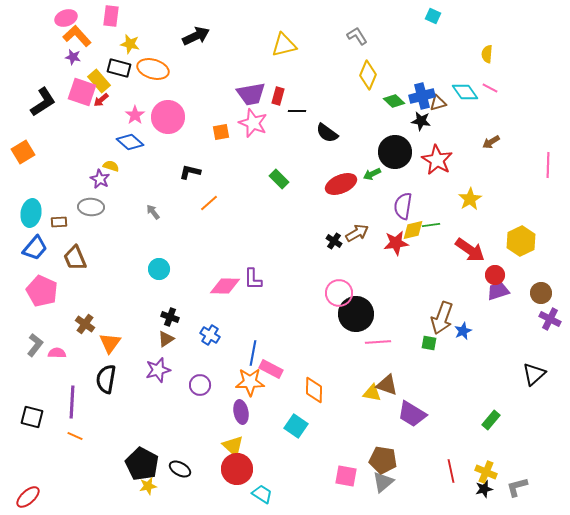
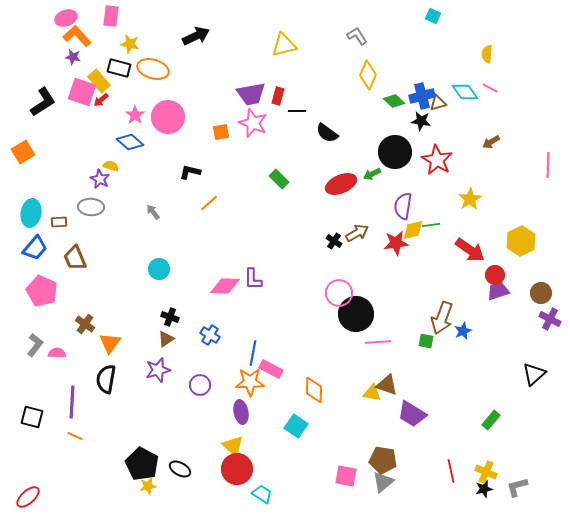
green square at (429, 343): moved 3 px left, 2 px up
